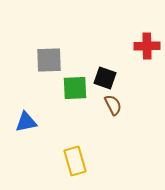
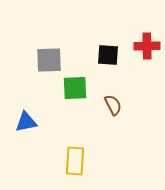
black square: moved 3 px right, 23 px up; rotated 15 degrees counterclockwise
yellow rectangle: rotated 20 degrees clockwise
